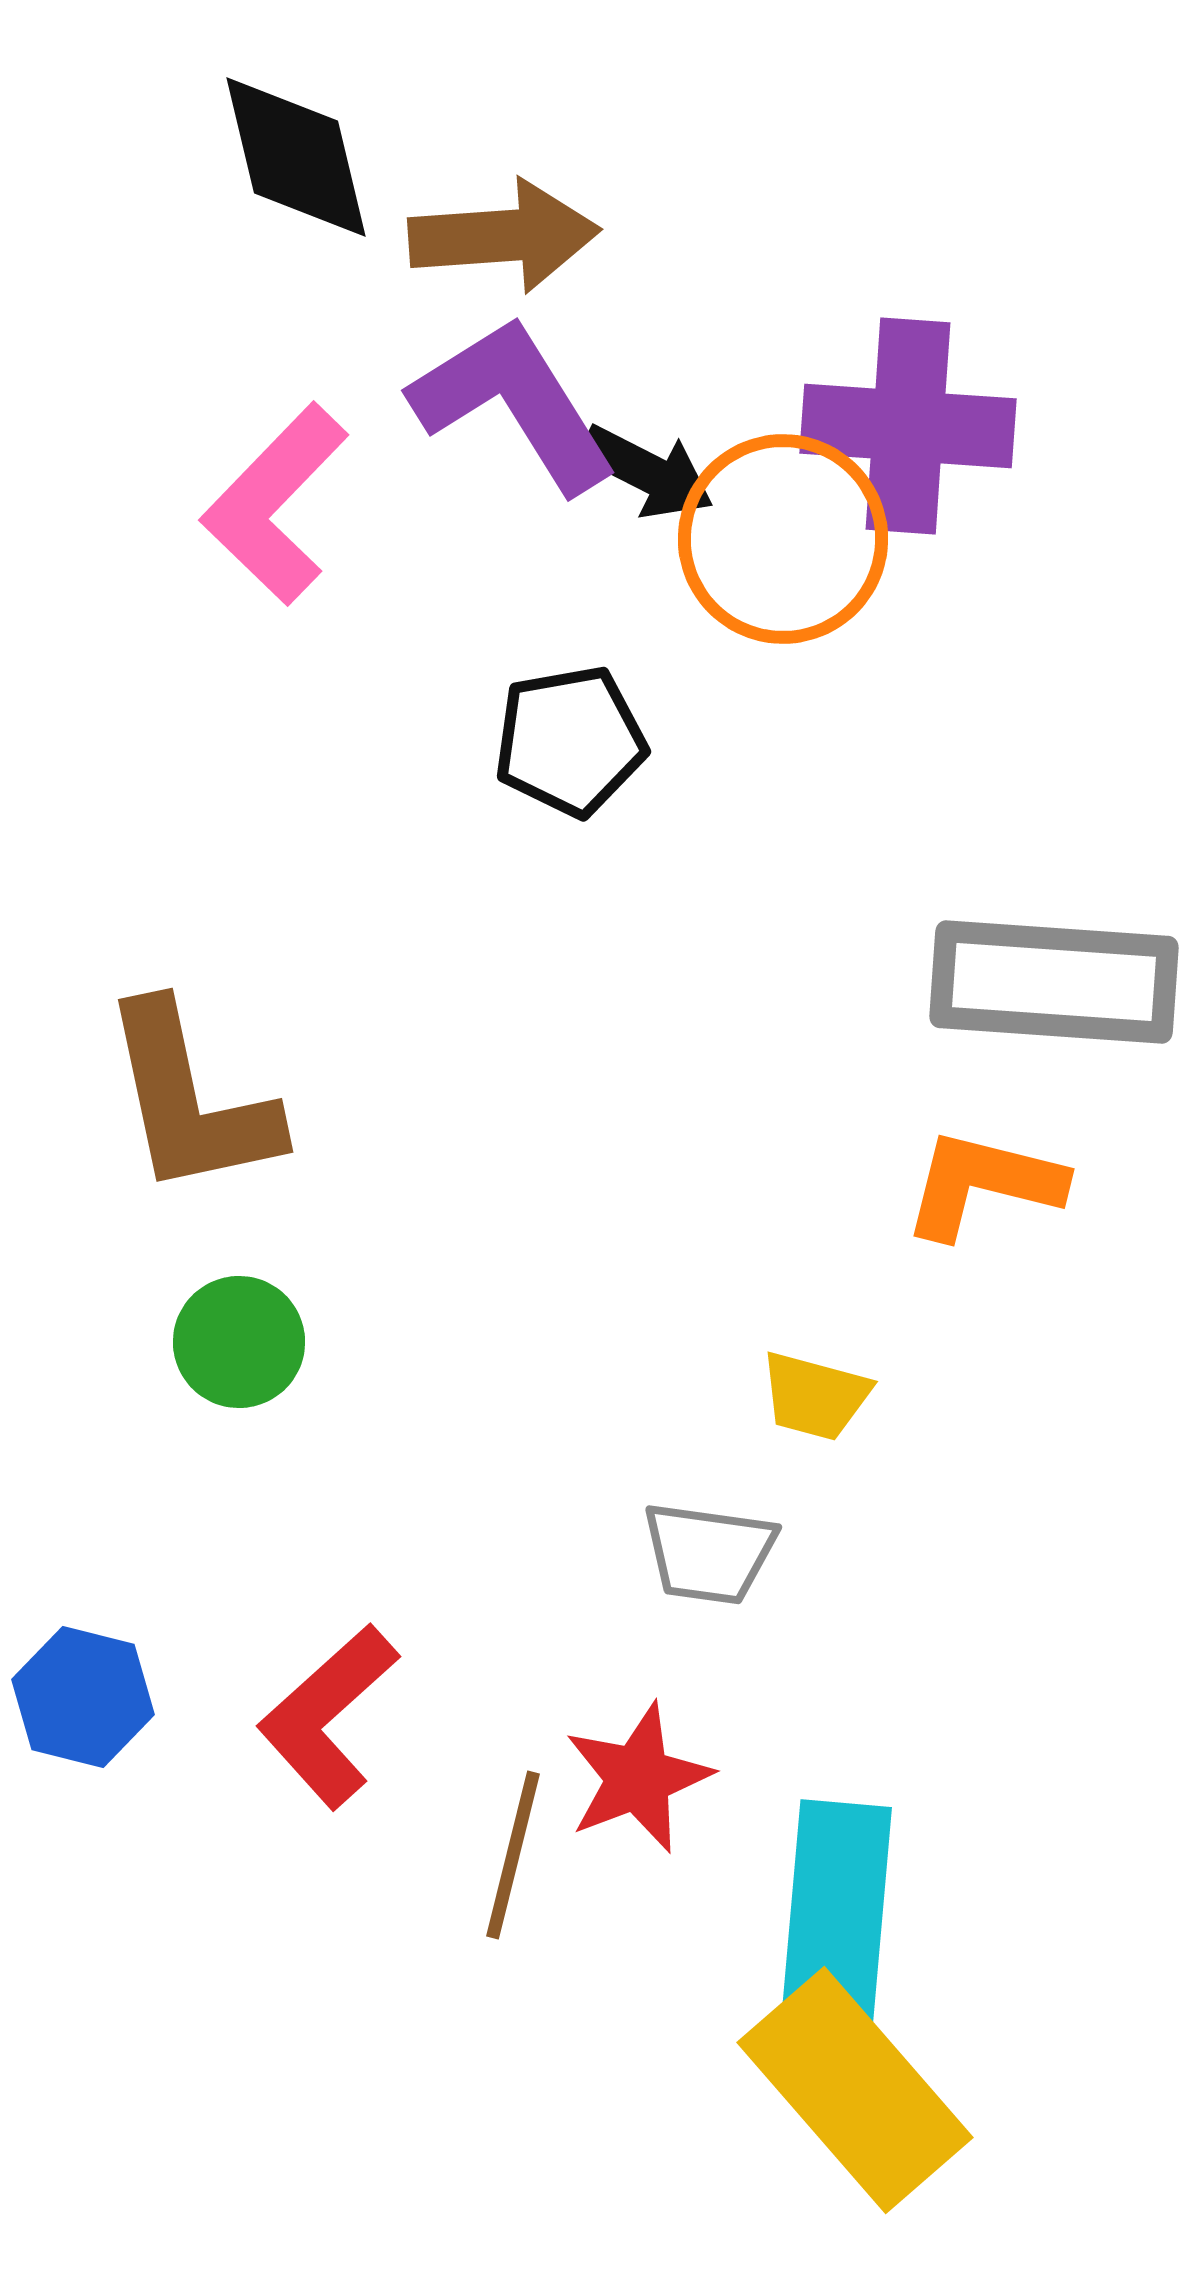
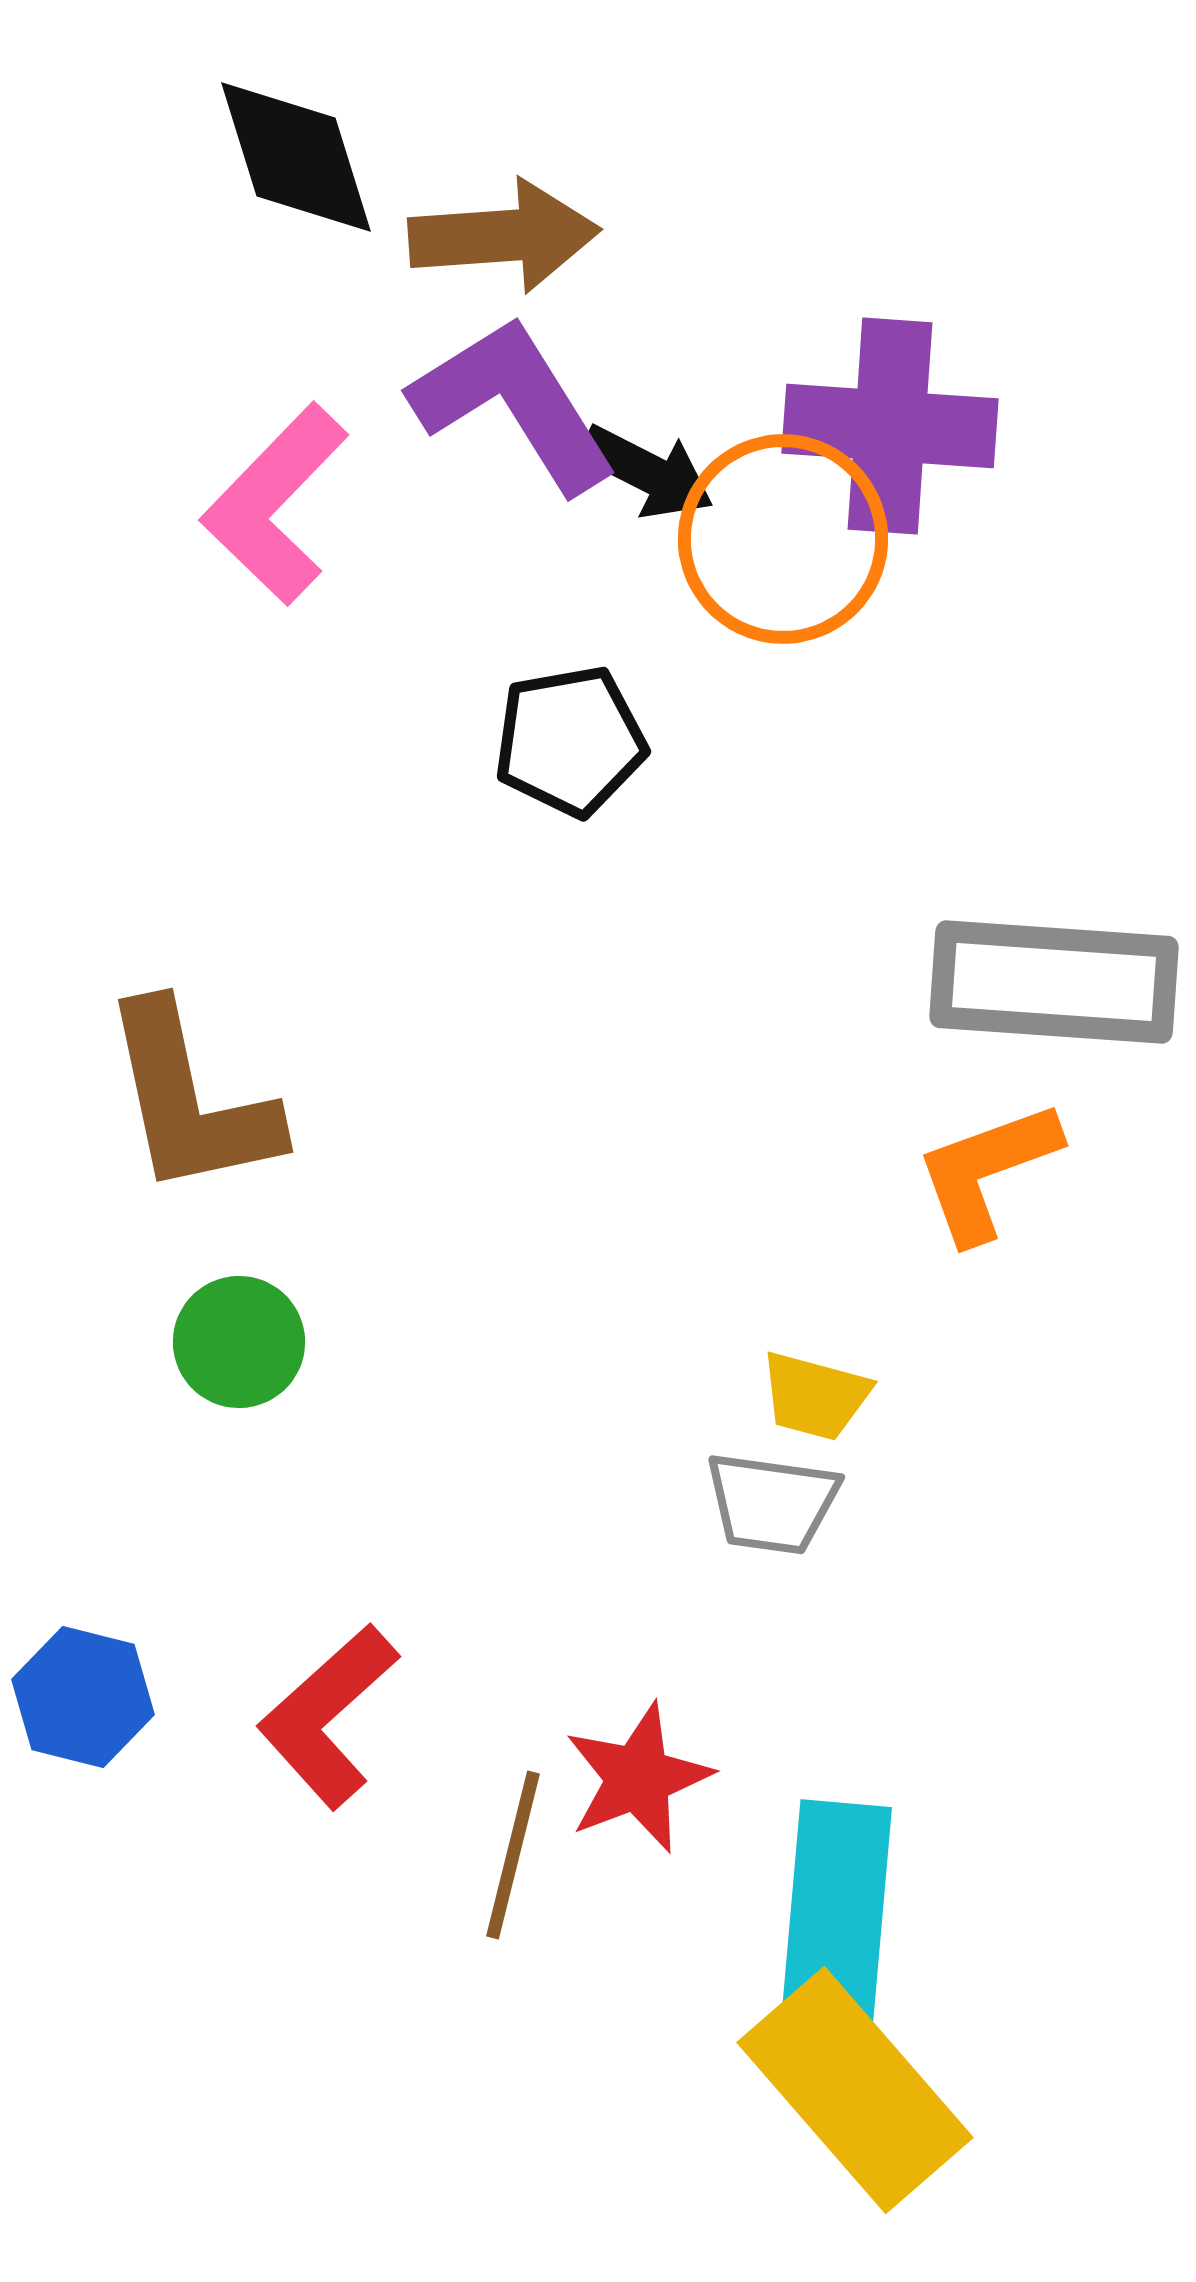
black diamond: rotated 4 degrees counterclockwise
purple cross: moved 18 px left
orange L-shape: moved 4 px right, 13 px up; rotated 34 degrees counterclockwise
gray trapezoid: moved 63 px right, 50 px up
